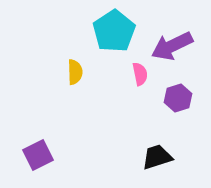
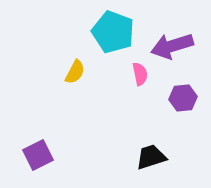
cyan pentagon: moved 1 px left, 1 px down; rotated 18 degrees counterclockwise
purple arrow: rotated 9 degrees clockwise
yellow semicircle: rotated 30 degrees clockwise
purple hexagon: moved 5 px right; rotated 12 degrees clockwise
black trapezoid: moved 6 px left
